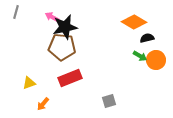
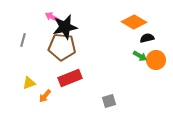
gray line: moved 7 px right, 28 px down
orange arrow: moved 2 px right, 8 px up
